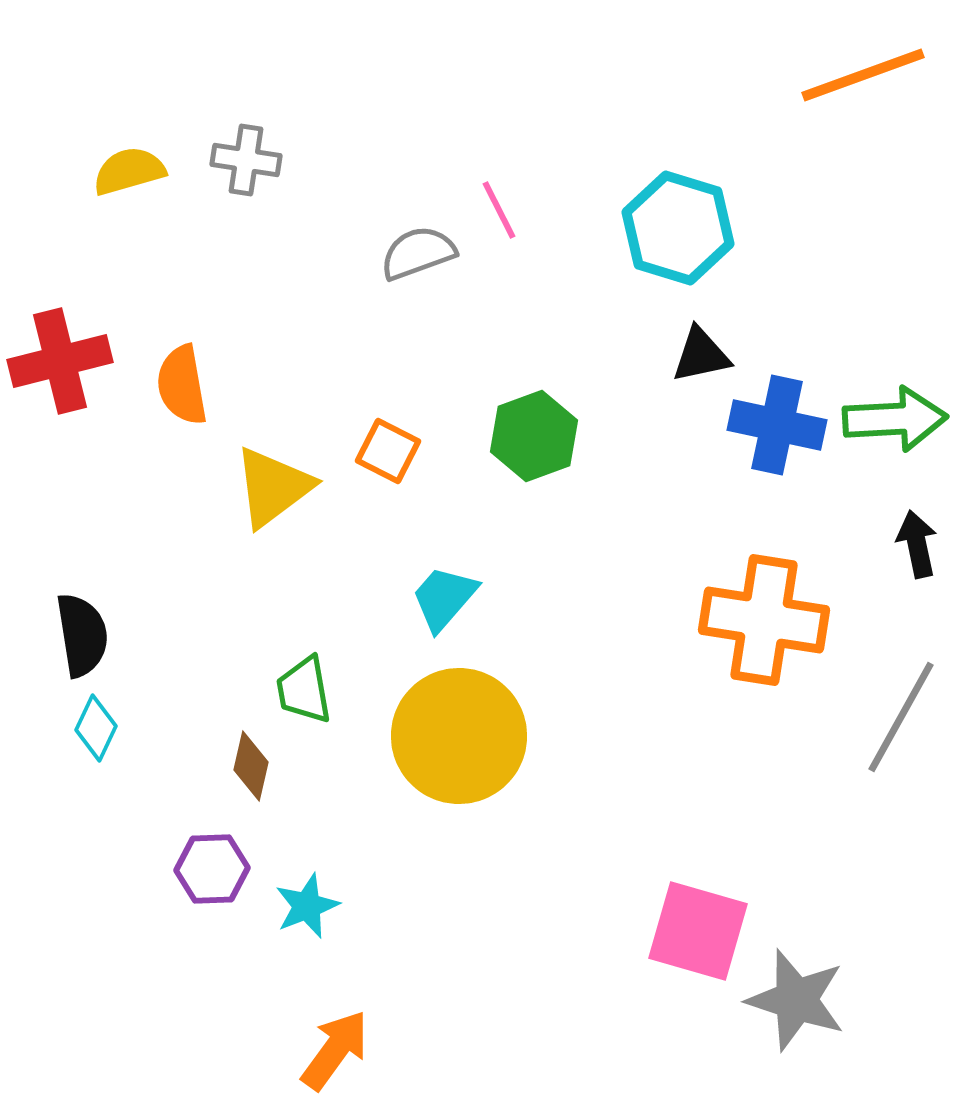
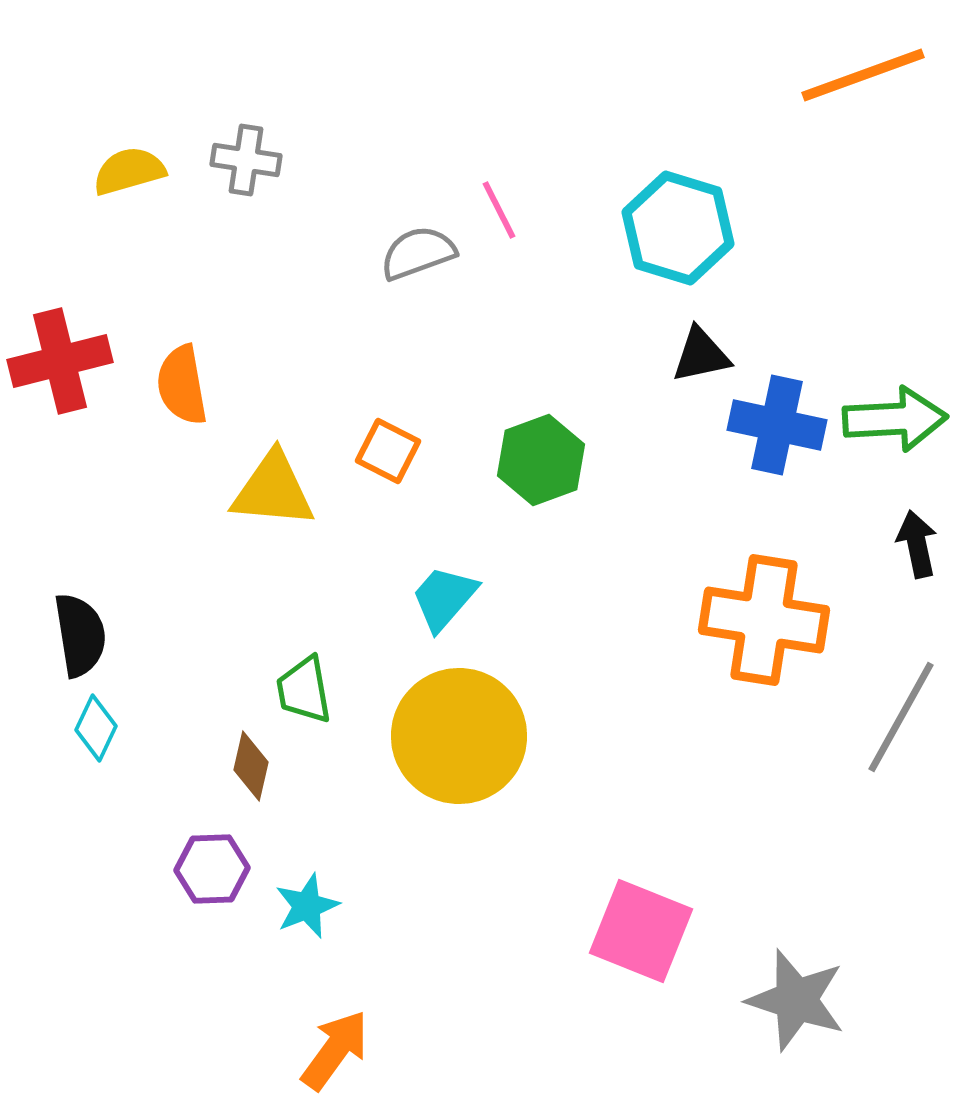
green hexagon: moved 7 px right, 24 px down
yellow triangle: moved 3 px down; rotated 42 degrees clockwise
black semicircle: moved 2 px left
pink square: moved 57 px left; rotated 6 degrees clockwise
